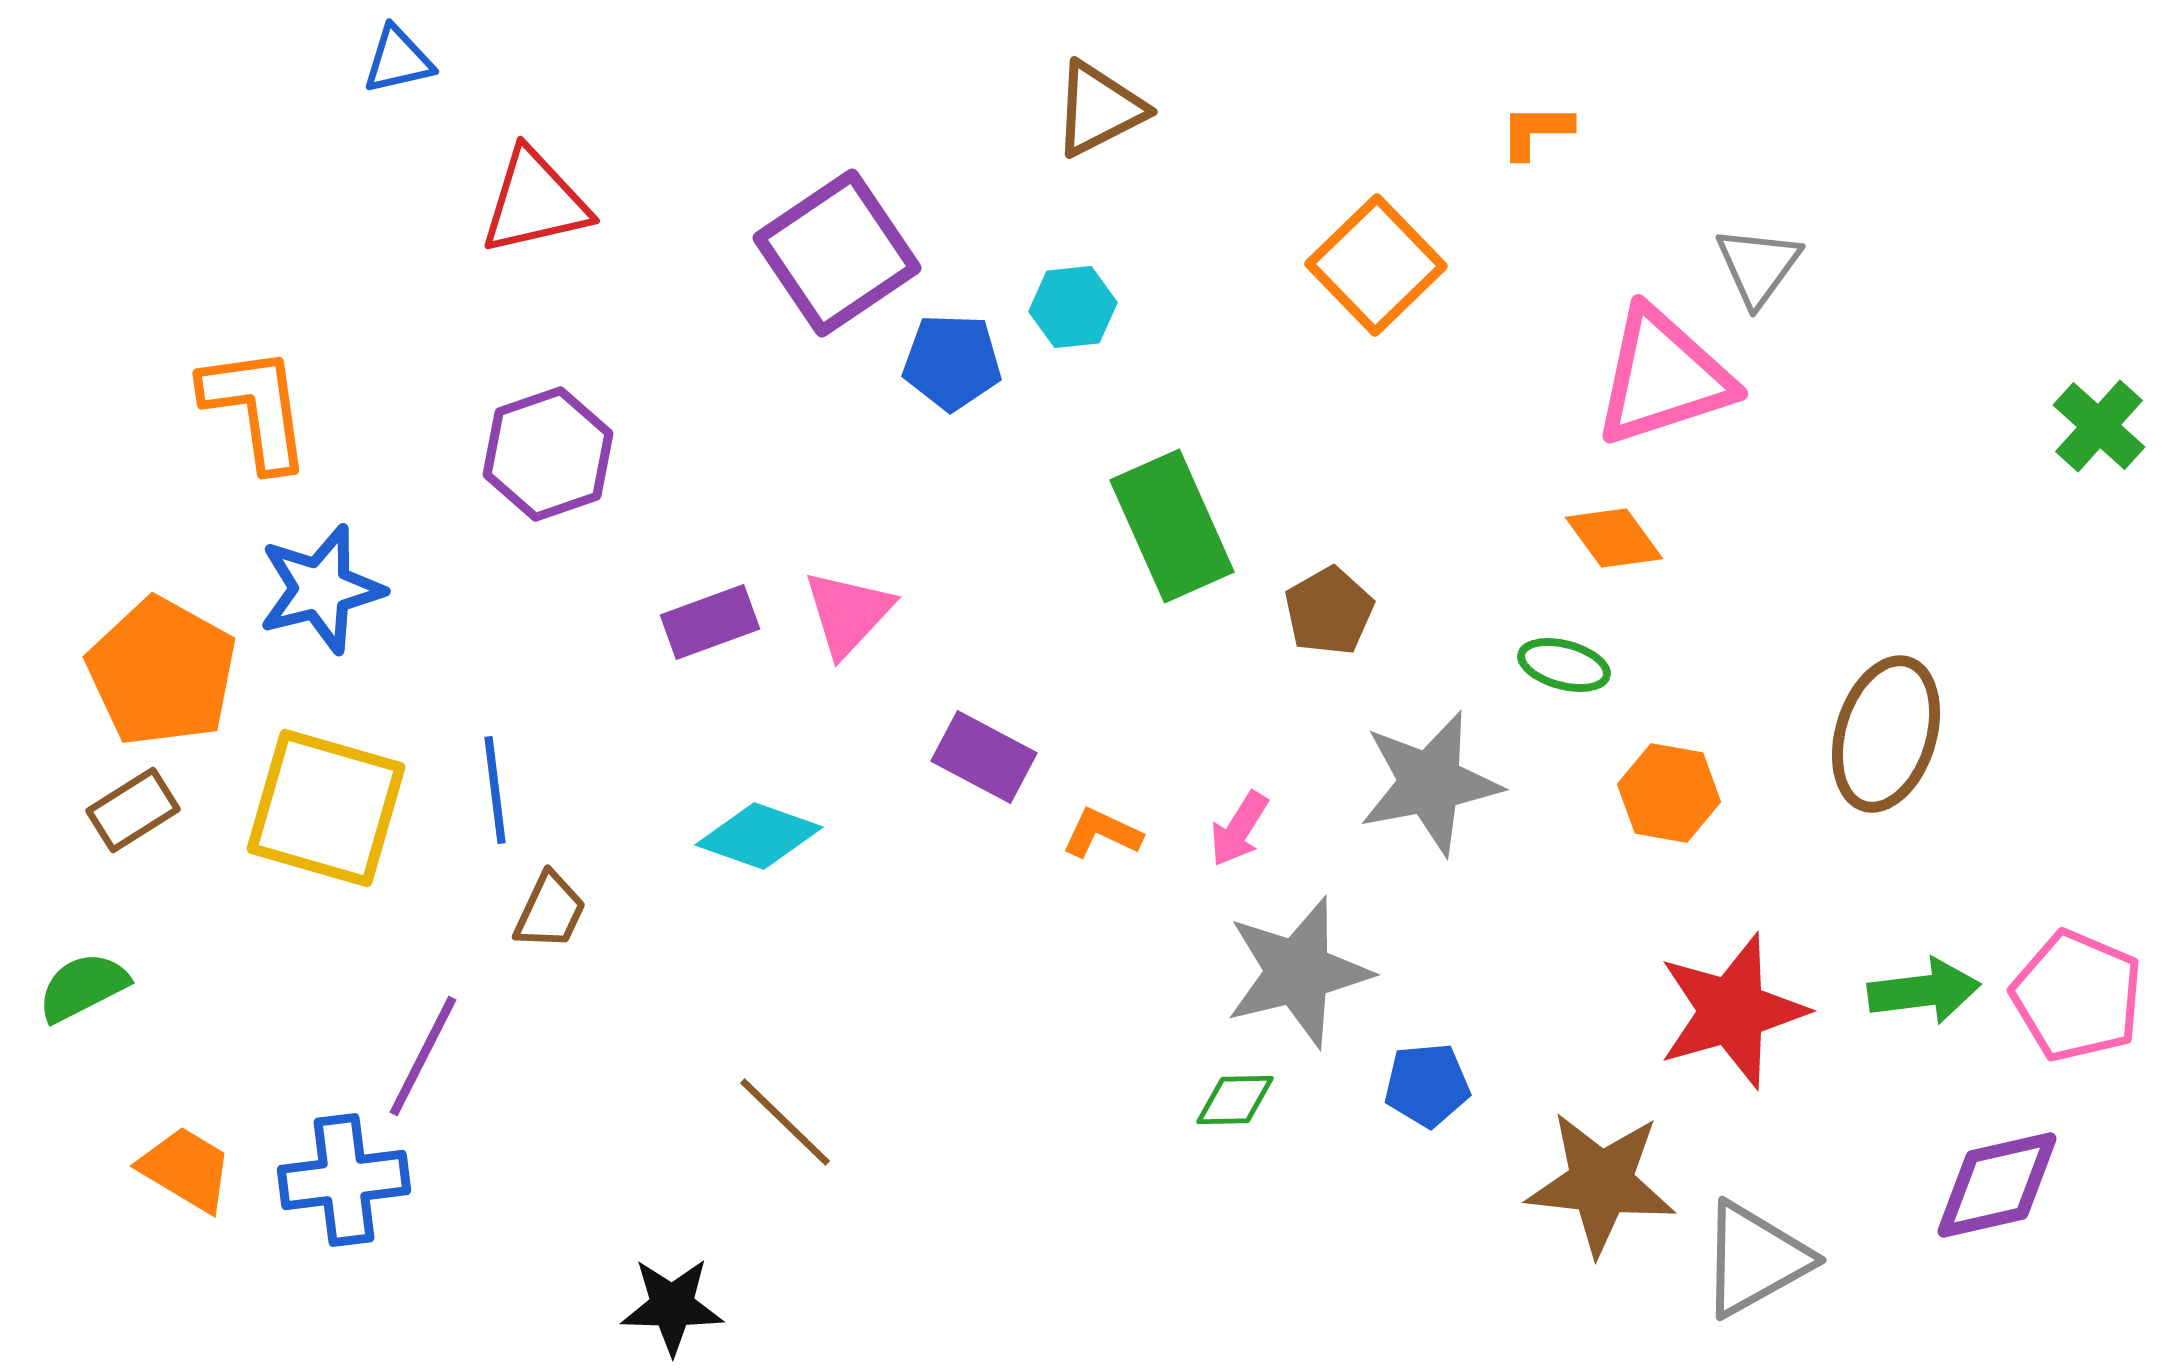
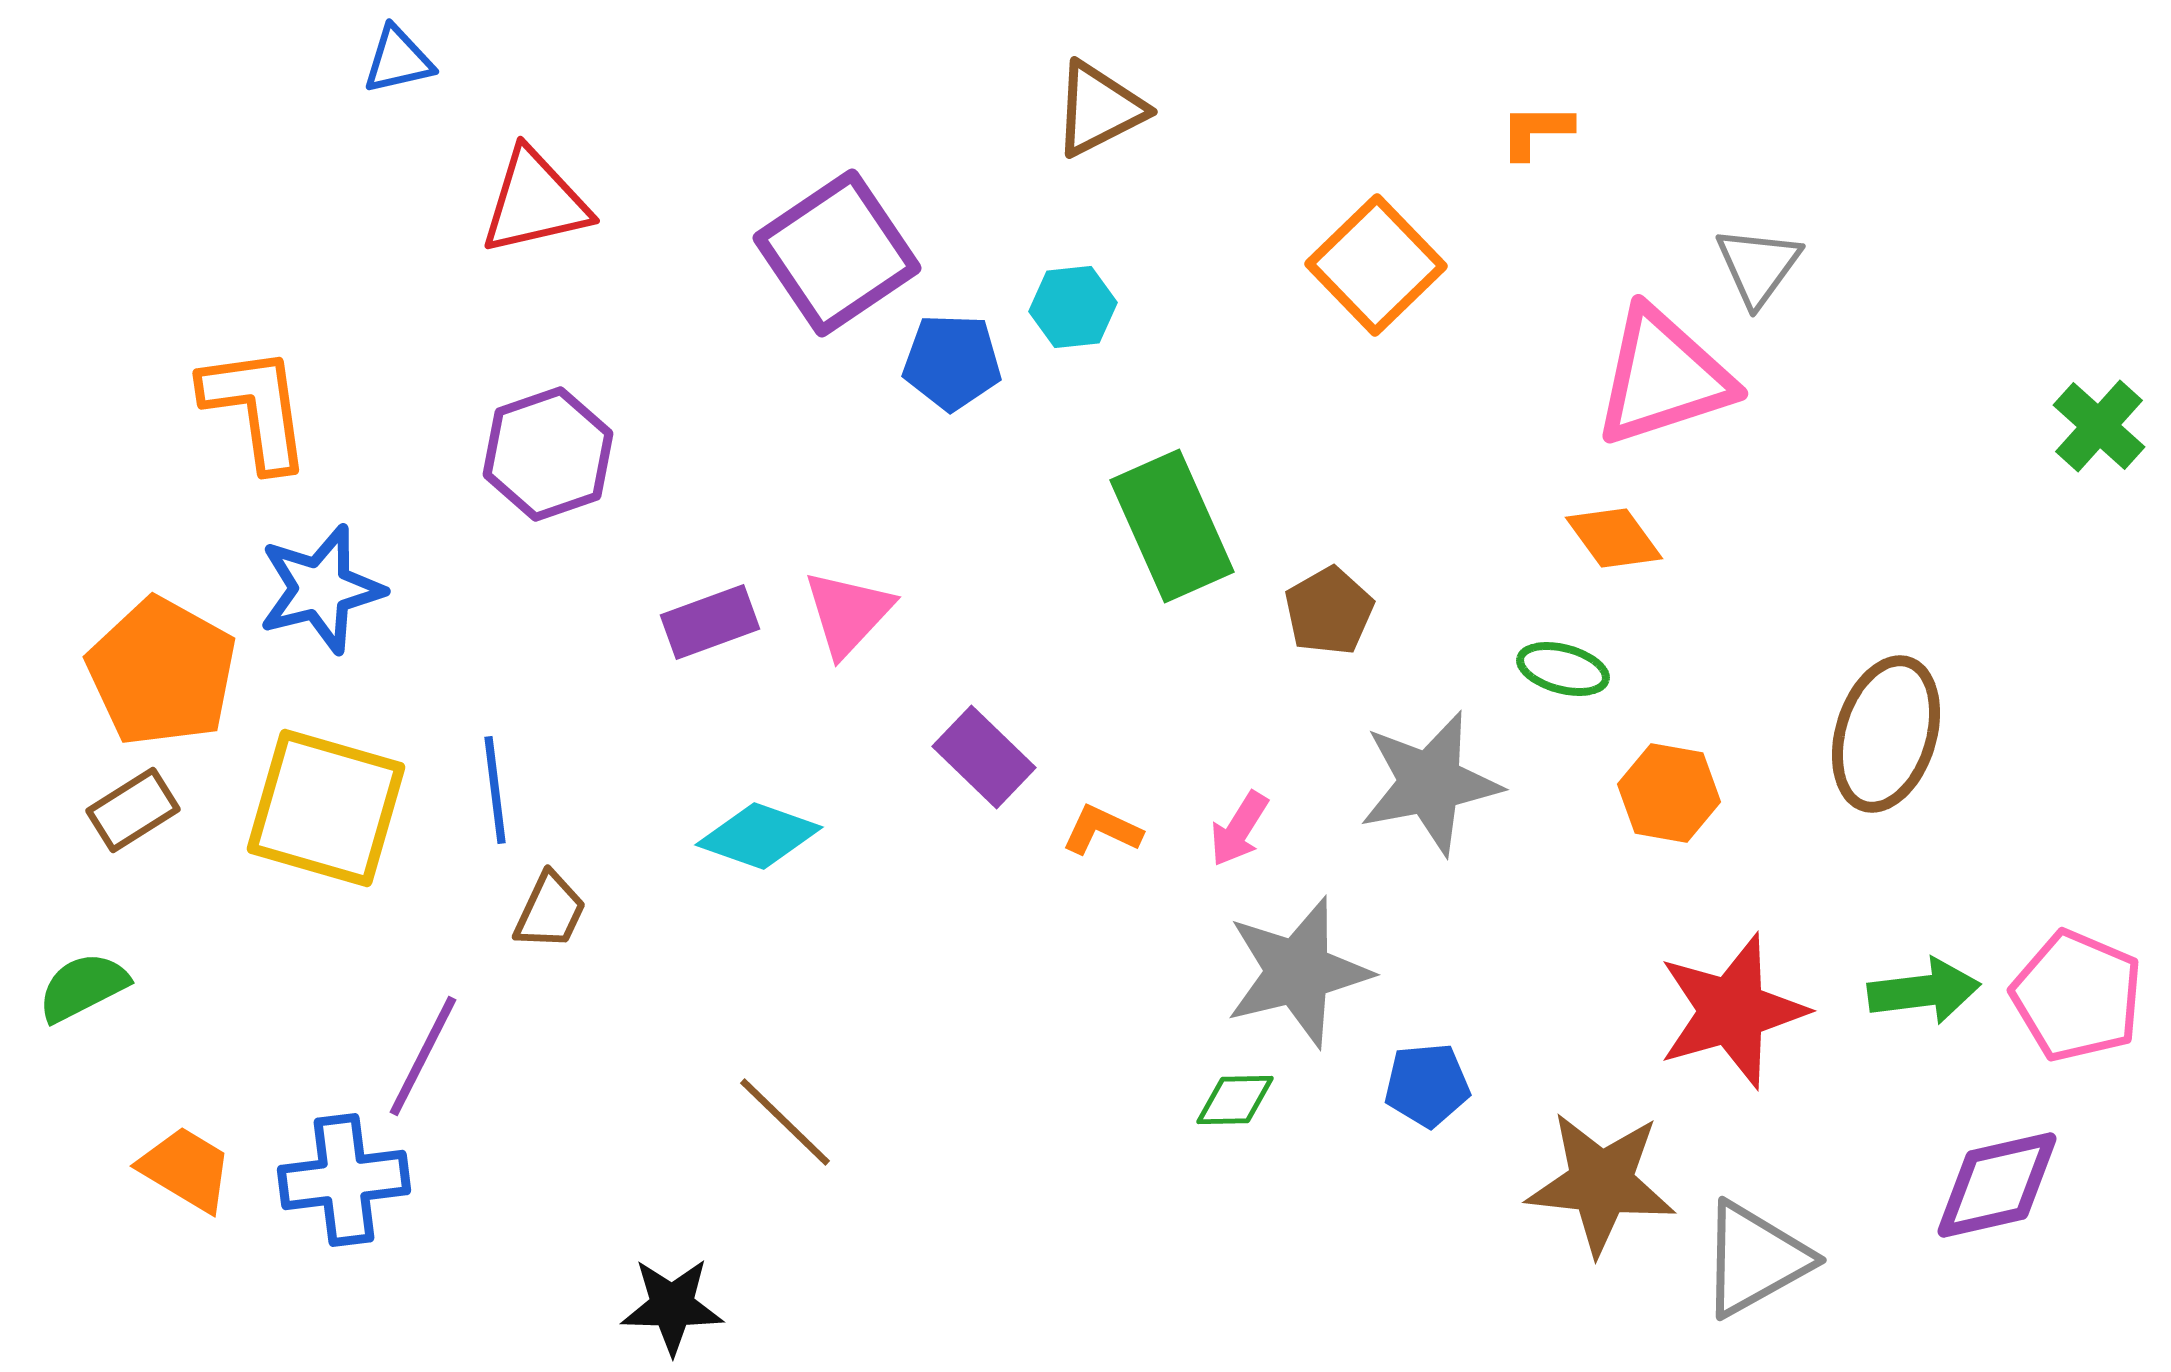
green ellipse at (1564, 665): moved 1 px left, 4 px down
purple rectangle at (984, 757): rotated 16 degrees clockwise
orange L-shape at (1102, 833): moved 3 px up
